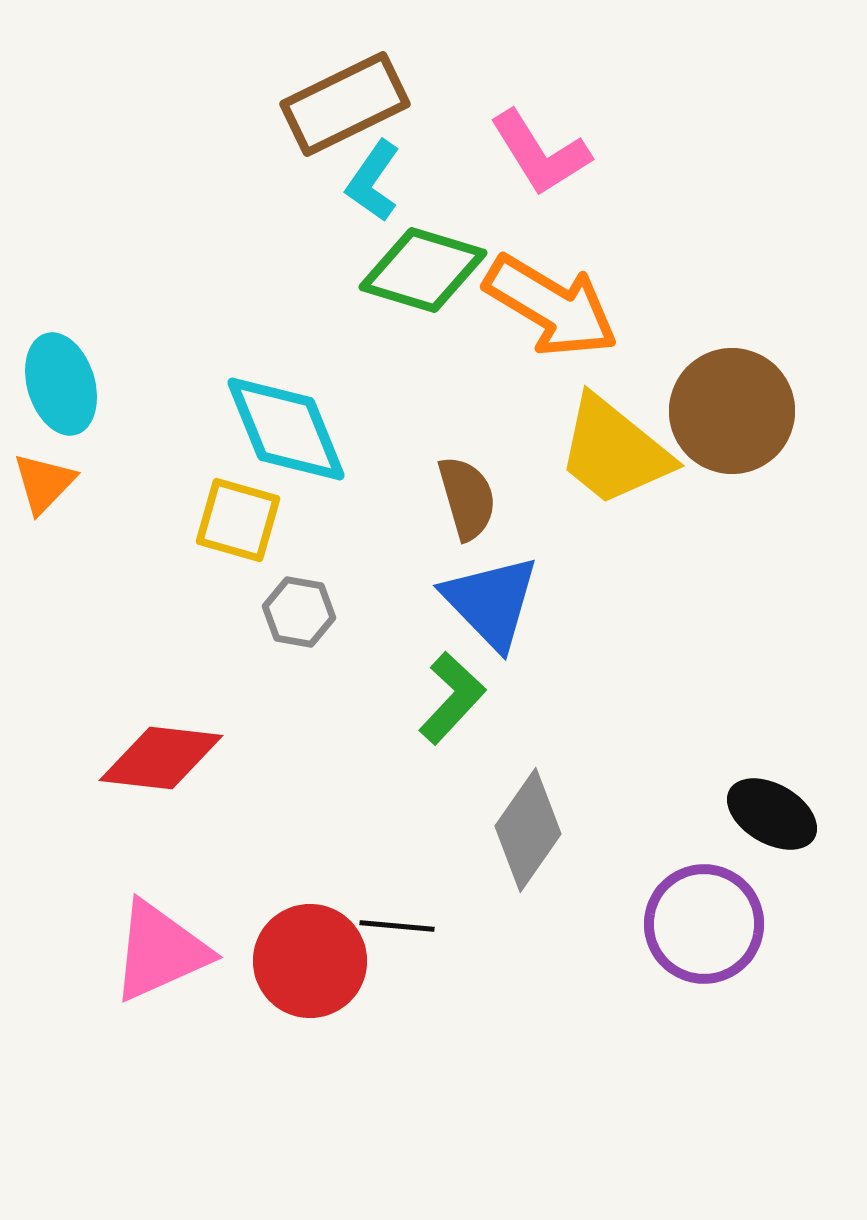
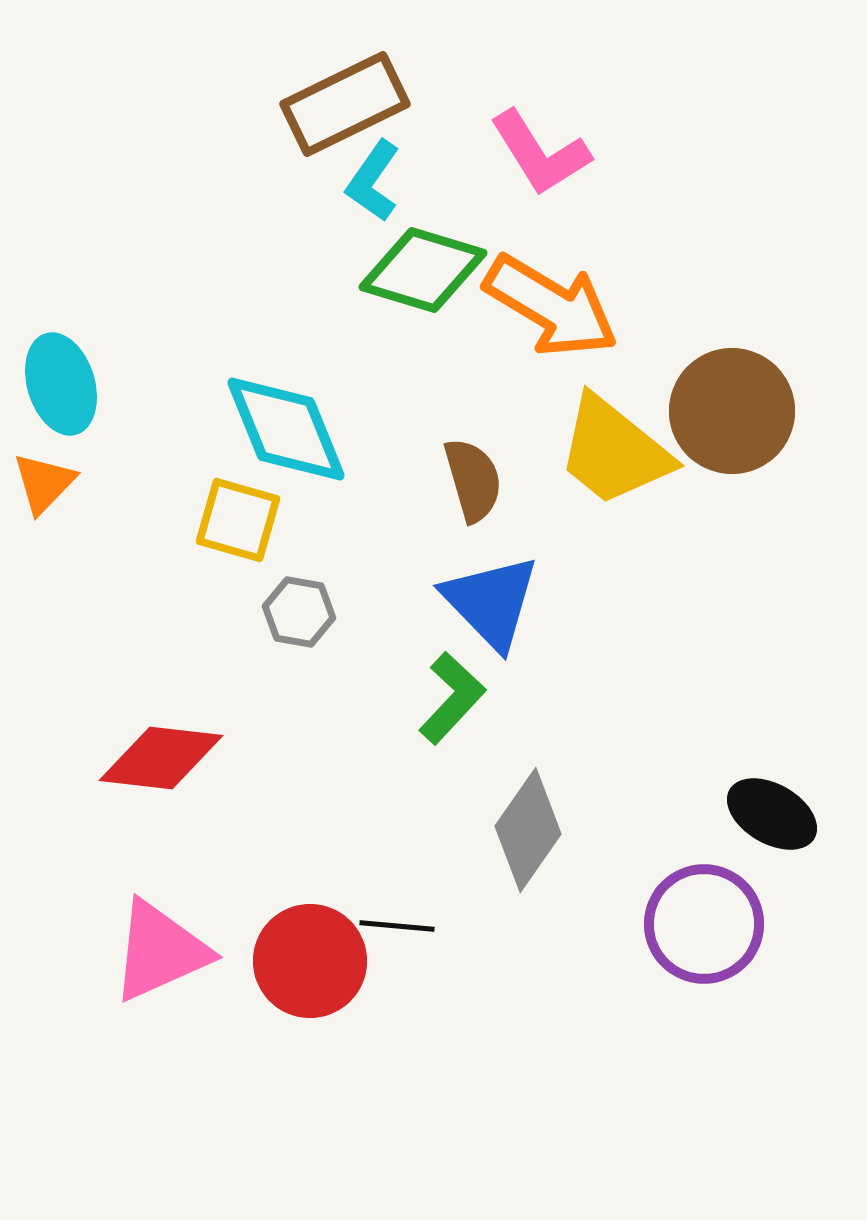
brown semicircle: moved 6 px right, 18 px up
